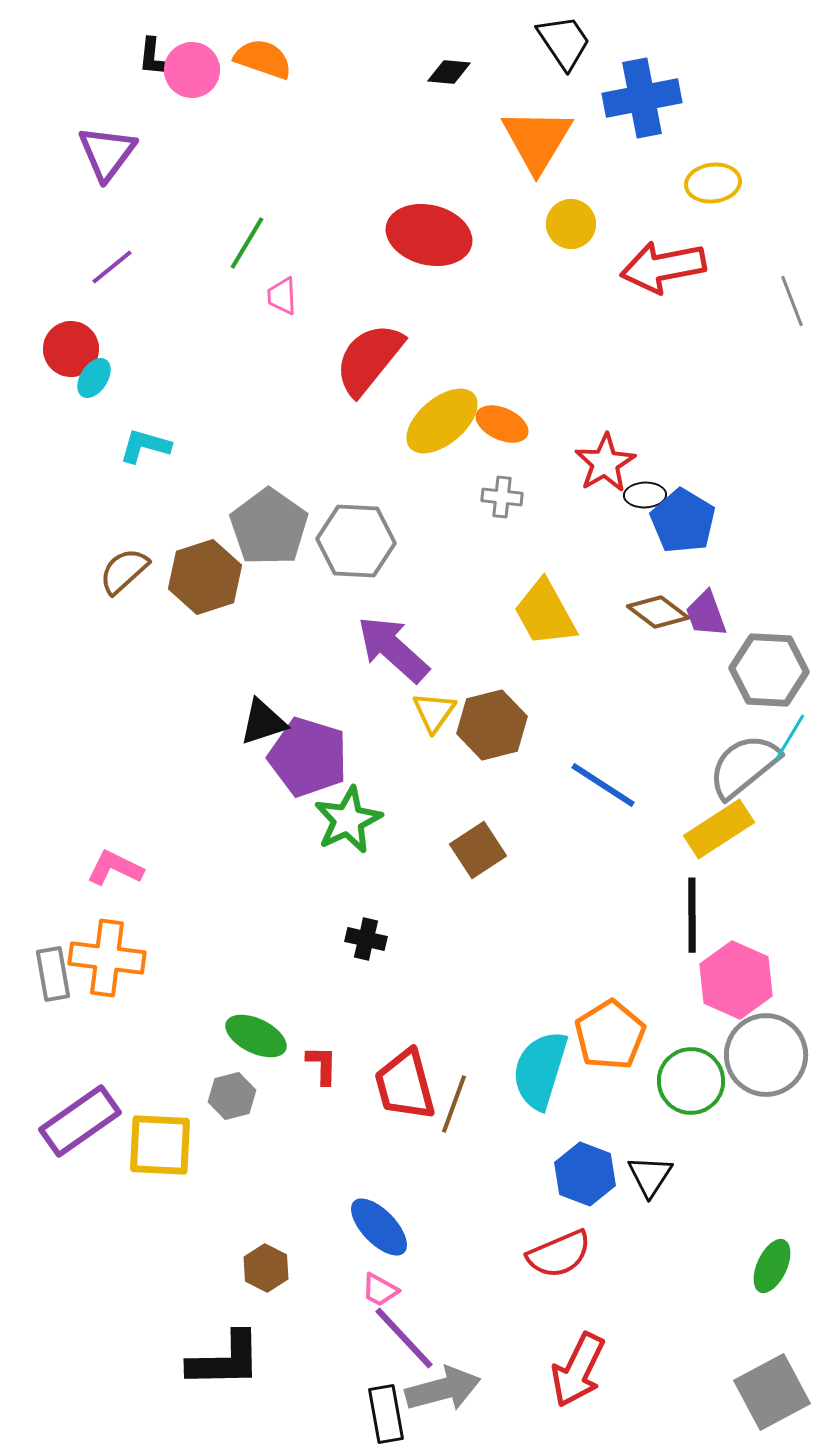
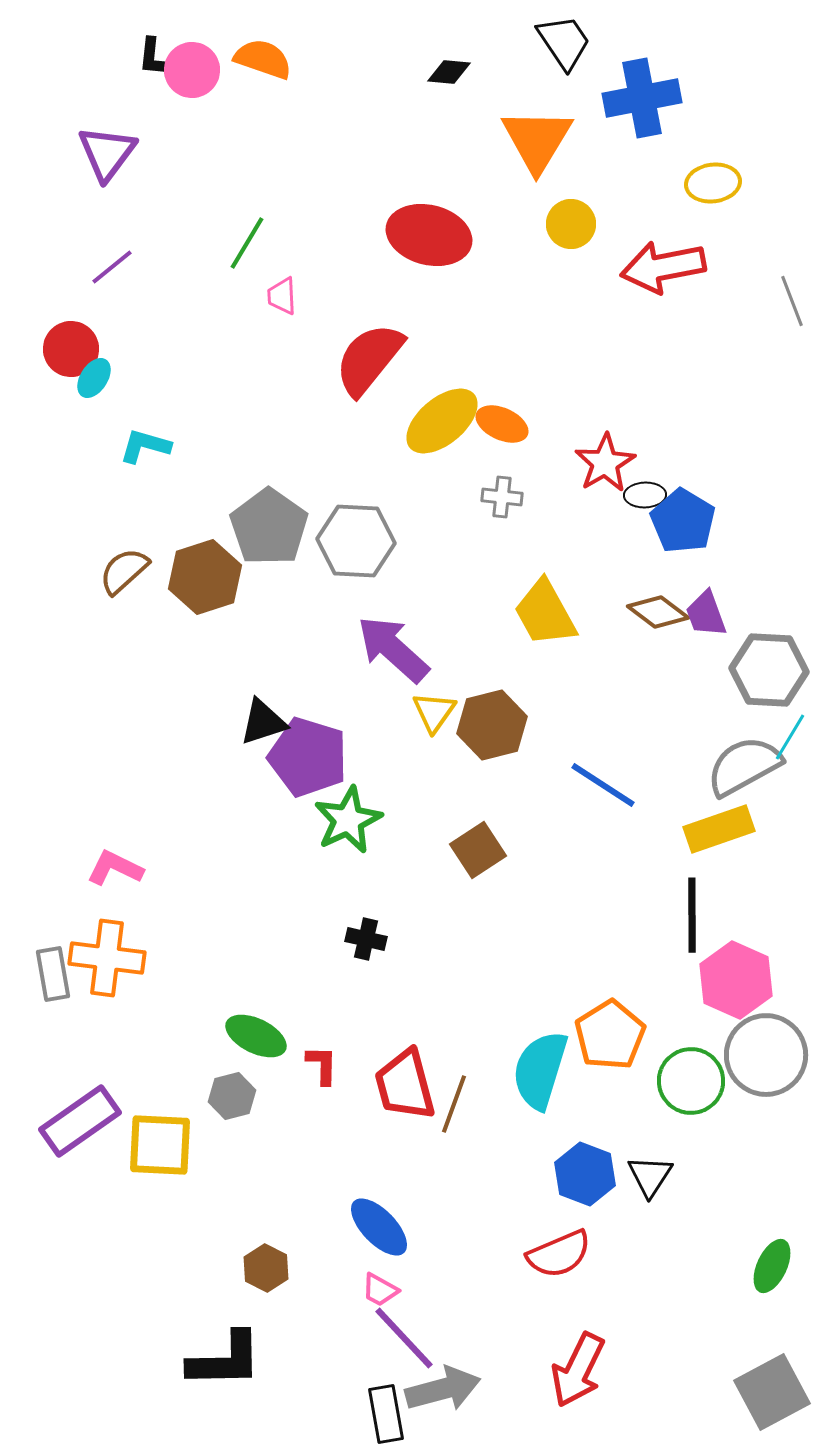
gray semicircle at (744, 766): rotated 10 degrees clockwise
yellow rectangle at (719, 829): rotated 14 degrees clockwise
